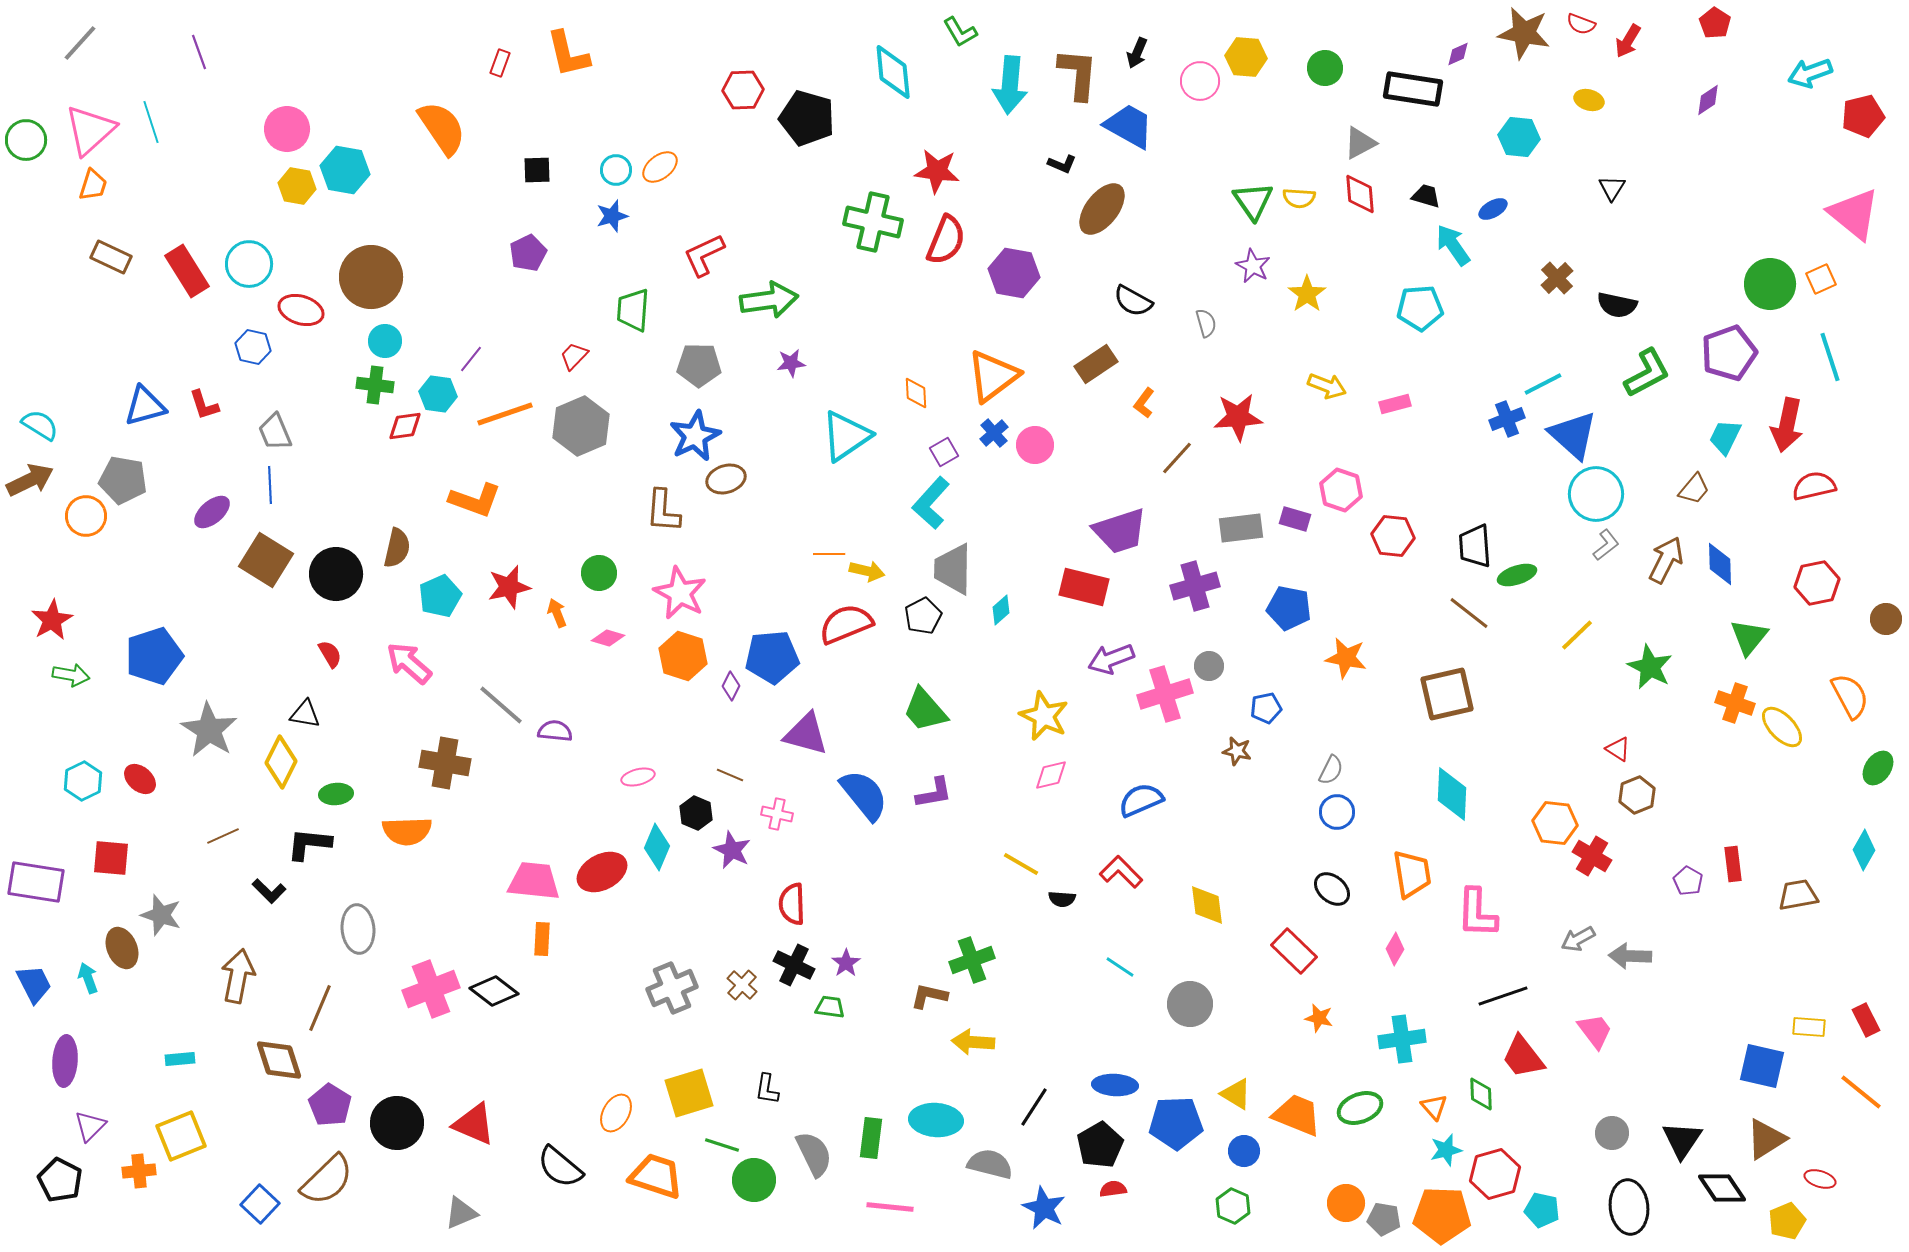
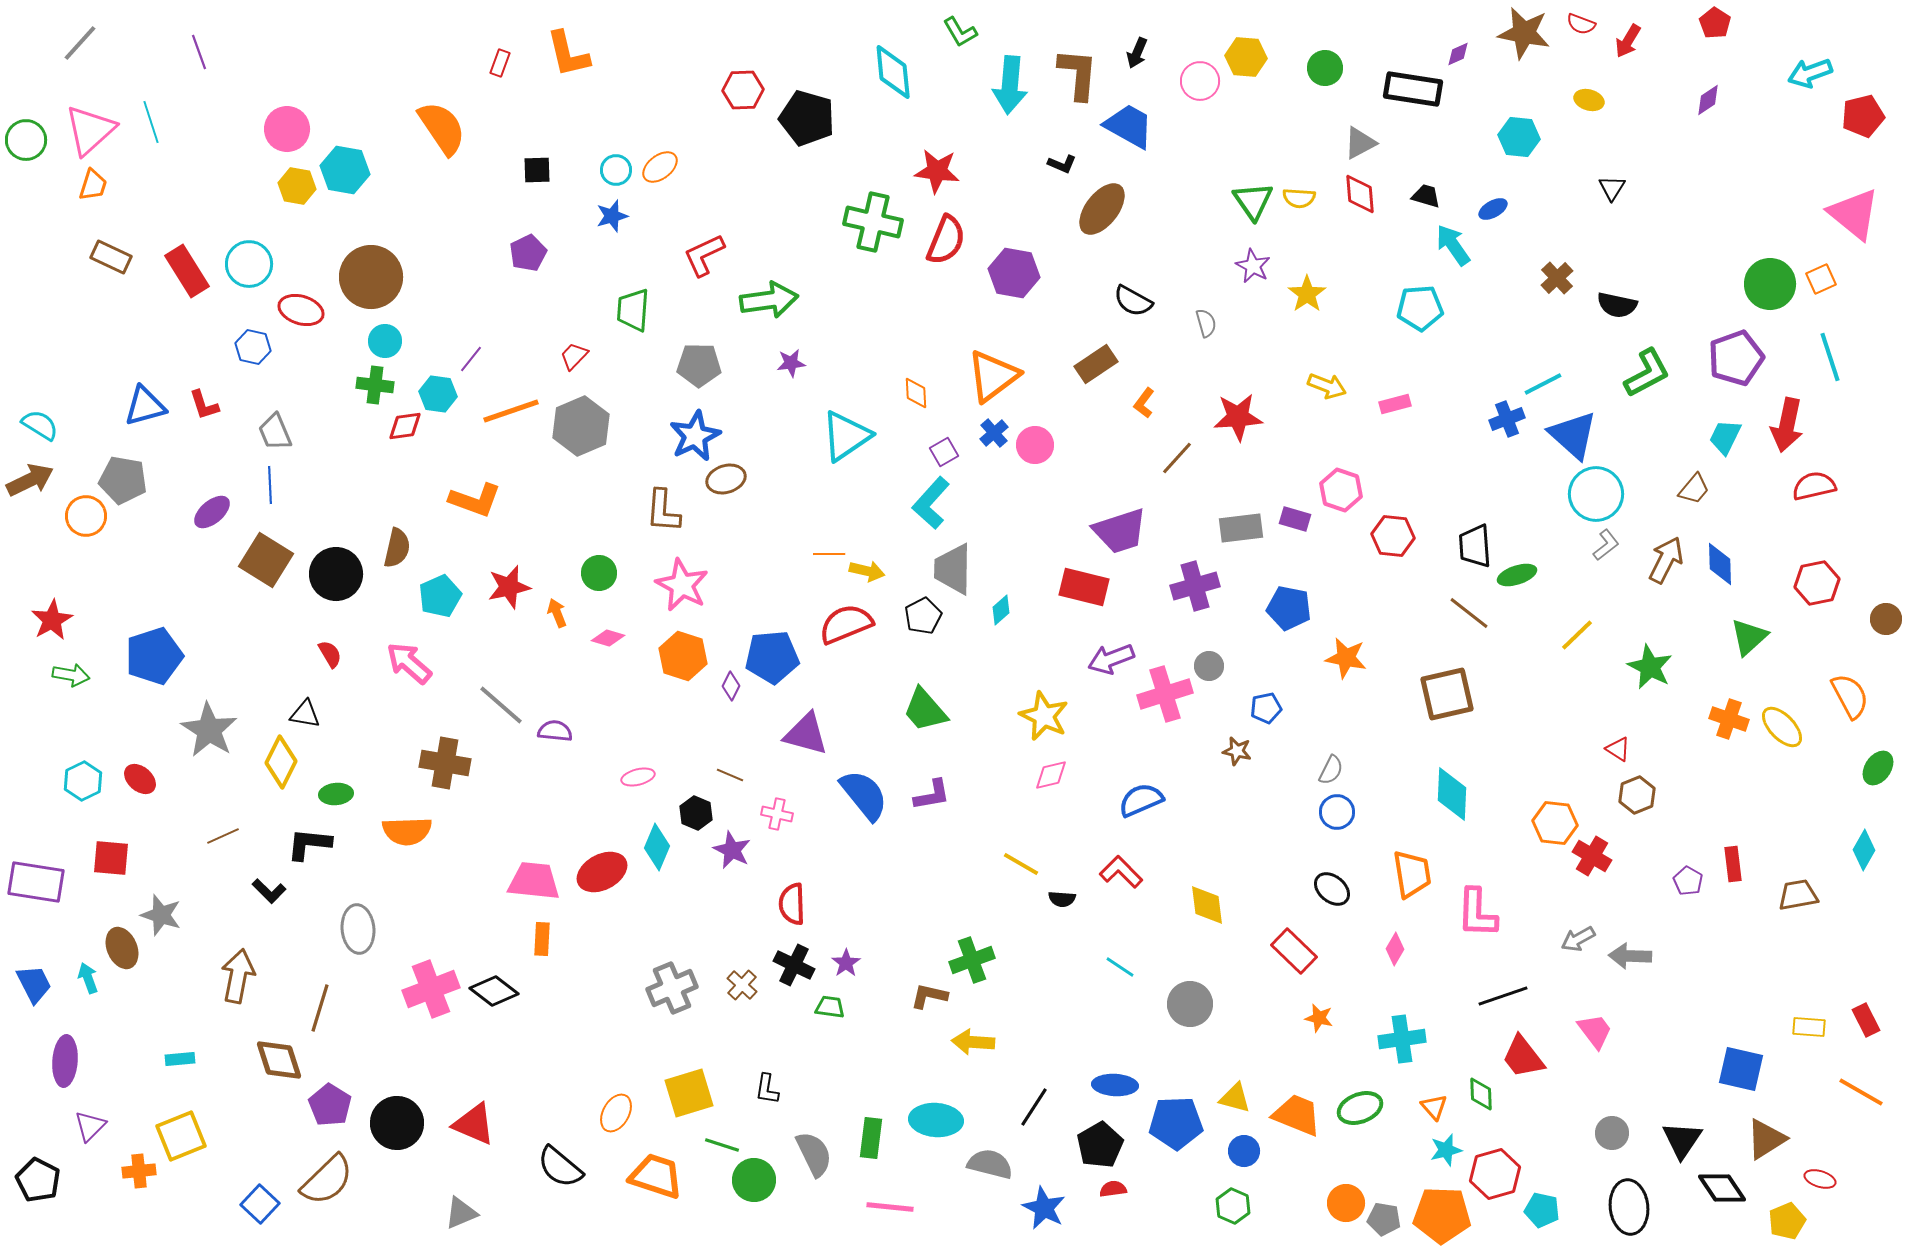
purple pentagon at (1729, 353): moved 7 px right, 5 px down
orange line at (505, 414): moved 6 px right, 3 px up
pink star at (680, 593): moved 2 px right, 8 px up
green triangle at (1749, 637): rotated 9 degrees clockwise
orange cross at (1735, 703): moved 6 px left, 16 px down
purple L-shape at (934, 793): moved 2 px left, 2 px down
brown line at (320, 1008): rotated 6 degrees counterclockwise
blue square at (1762, 1066): moved 21 px left, 3 px down
orange line at (1861, 1092): rotated 9 degrees counterclockwise
yellow triangle at (1236, 1094): moved 1 px left, 4 px down; rotated 16 degrees counterclockwise
black pentagon at (60, 1180): moved 22 px left
